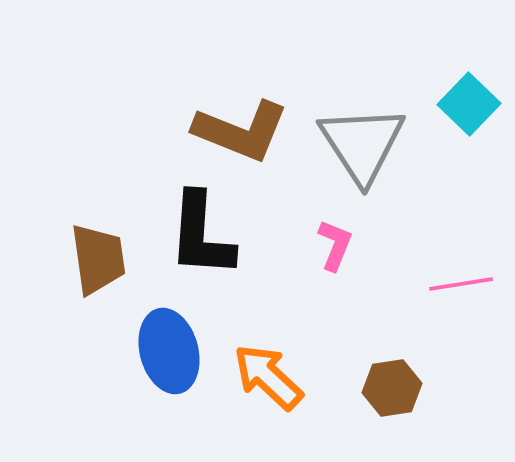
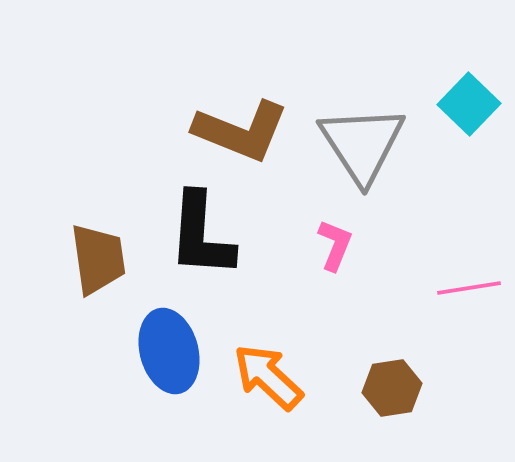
pink line: moved 8 px right, 4 px down
